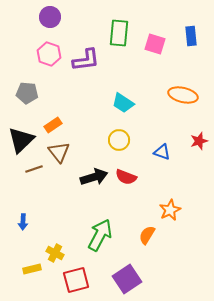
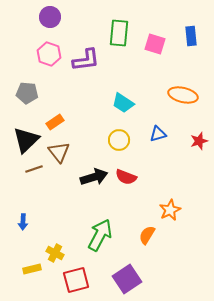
orange rectangle: moved 2 px right, 3 px up
black triangle: moved 5 px right
blue triangle: moved 4 px left, 18 px up; rotated 36 degrees counterclockwise
